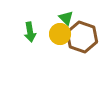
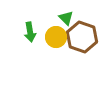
yellow circle: moved 4 px left, 3 px down
